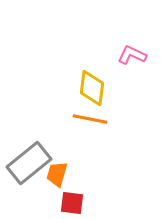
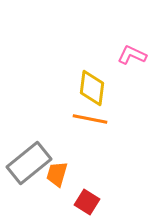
red square: moved 15 px right, 1 px up; rotated 25 degrees clockwise
